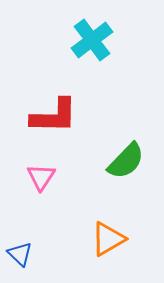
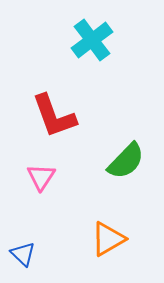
red L-shape: rotated 69 degrees clockwise
blue triangle: moved 3 px right
